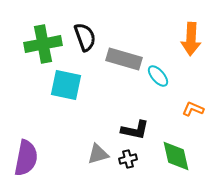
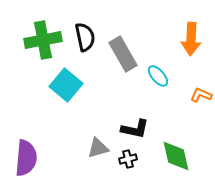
black semicircle: rotated 8 degrees clockwise
green cross: moved 4 px up
gray rectangle: moved 1 px left, 5 px up; rotated 44 degrees clockwise
cyan square: rotated 28 degrees clockwise
orange L-shape: moved 8 px right, 14 px up
black L-shape: moved 1 px up
gray triangle: moved 6 px up
purple semicircle: rotated 6 degrees counterclockwise
